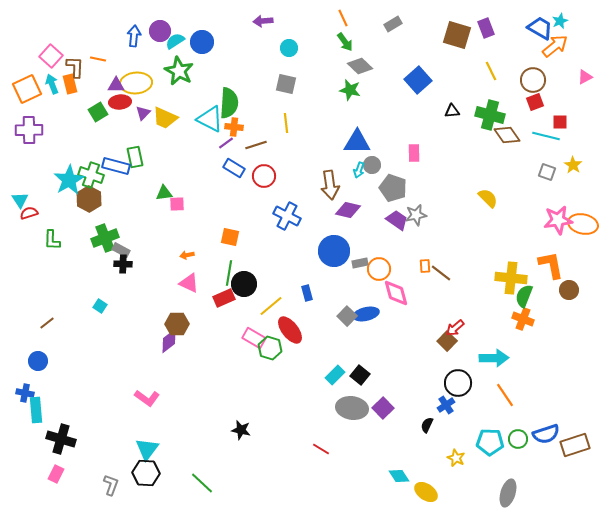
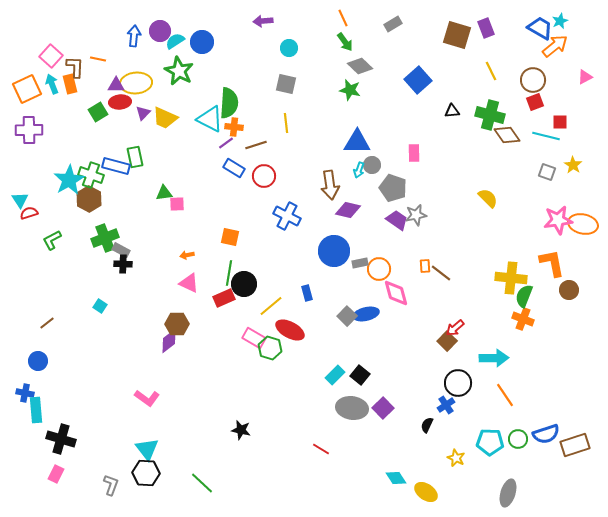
green L-shape at (52, 240): rotated 60 degrees clockwise
orange L-shape at (551, 265): moved 1 px right, 2 px up
red ellipse at (290, 330): rotated 24 degrees counterclockwise
cyan triangle at (147, 449): rotated 15 degrees counterclockwise
cyan diamond at (399, 476): moved 3 px left, 2 px down
